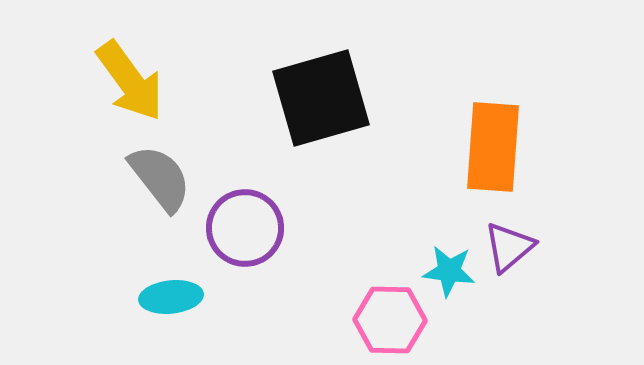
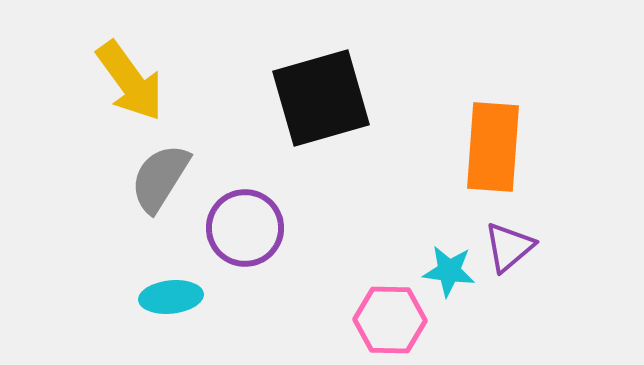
gray semicircle: rotated 110 degrees counterclockwise
